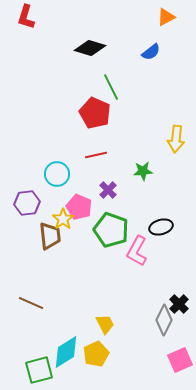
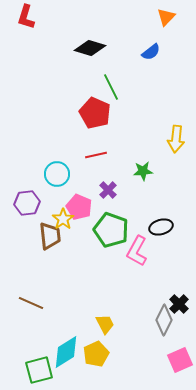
orange triangle: rotated 18 degrees counterclockwise
